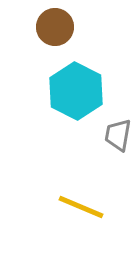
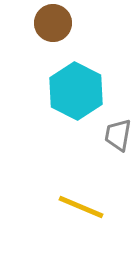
brown circle: moved 2 px left, 4 px up
